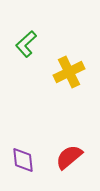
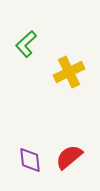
purple diamond: moved 7 px right
